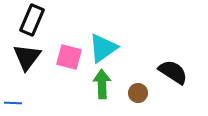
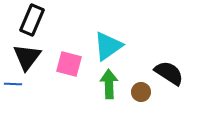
cyan triangle: moved 5 px right, 2 px up
pink square: moved 7 px down
black semicircle: moved 4 px left, 1 px down
green arrow: moved 7 px right
brown circle: moved 3 px right, 1 px up
blue line: moved 19 px up
